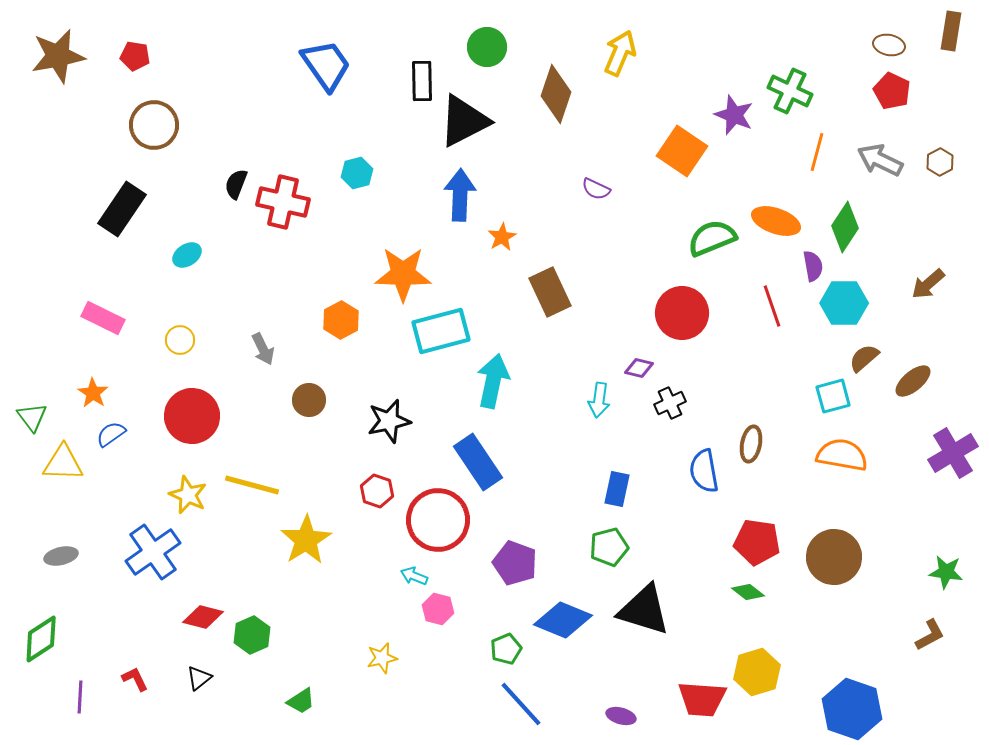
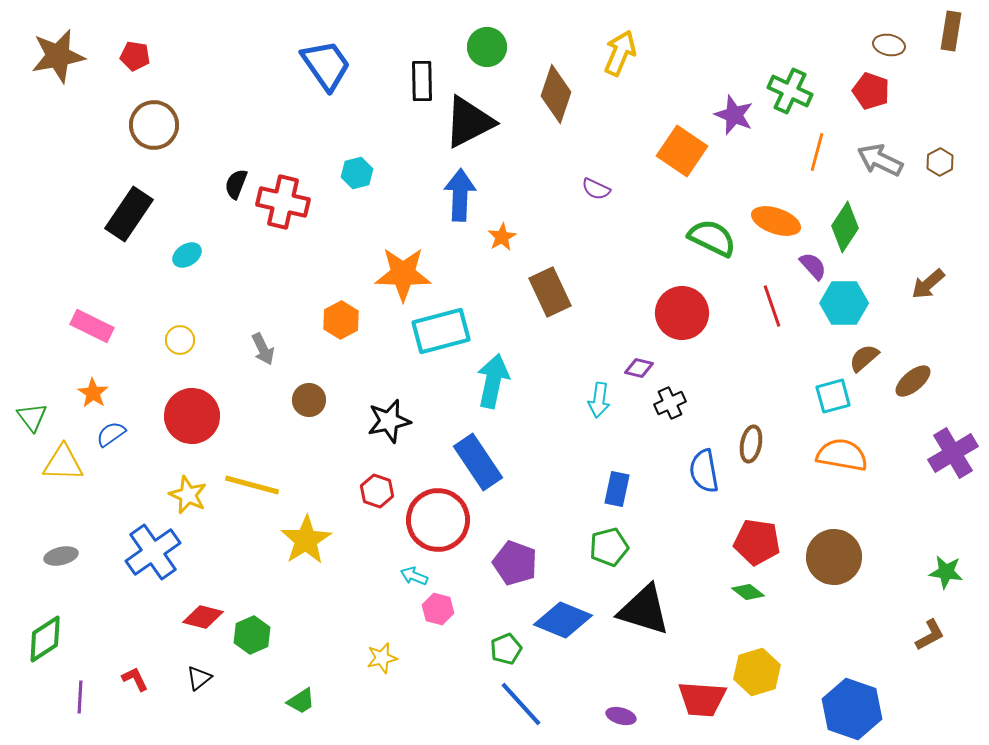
red pentagon at (892, 91): moved 21 px left; rotated 6 degrees counterclockwise
black triangle at (464, 121): moved 5 px right, 1 px down
black rectangle at (122, 209): moved 7 px right, 5 px down
green semicircle at (712, 238): rotated 48 degrees clockwise
purple semicircle at (813, 266): rotated 32 degrees counterclockwise
pink rectangle at (103, 318): moved 11 px left, 8 px down
green diamond at (41, 639): moved 4 px right
